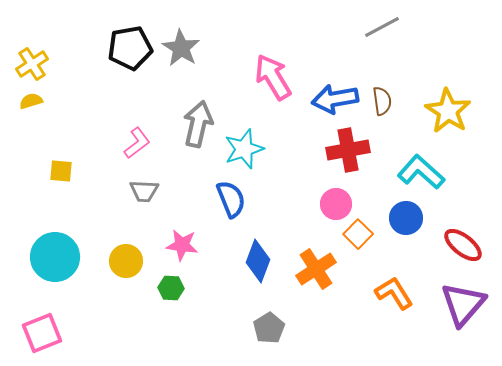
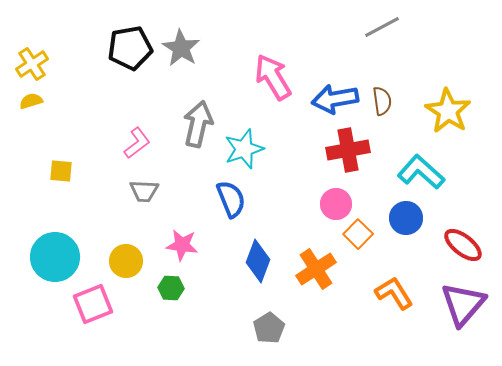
pink square: moved 51 px right, 29 px up
